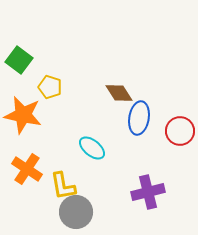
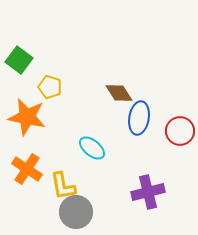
orange star: moved 4 px right, 2 px down
